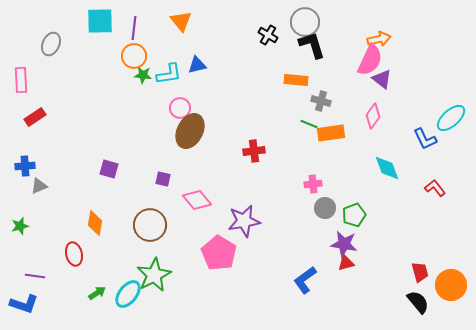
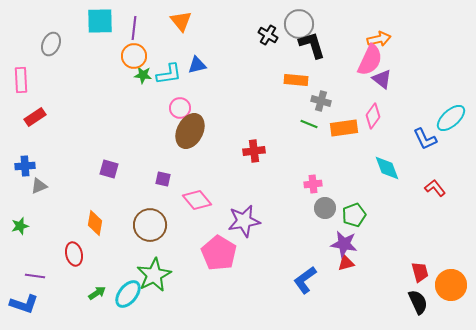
gray circle at (305, 22): moved 6 px left, 2 px down
orange rectangle at (331, 133): moved 13 px right, 5 px up
black semicircle at (418, 302): rotated 15 degrees clockwise
